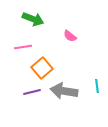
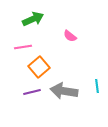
green arrow: rotated 45 degrees counterclockwise
orange square: moved 3 px left, 1 px up
